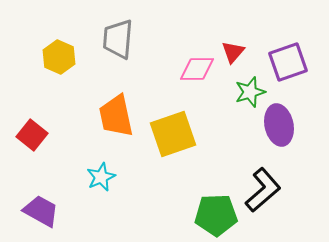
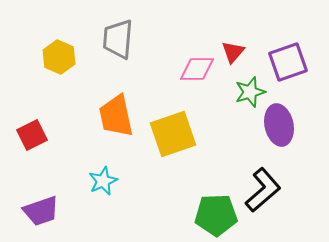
red square: rotated 24 degrees clockwise
cyan star: moved 2 px right, 4 px down
purple trapezoid: rotated 132 degrees clockwise
